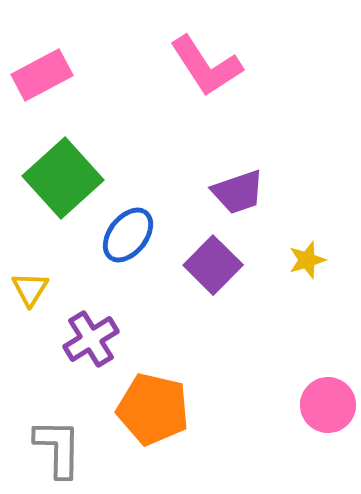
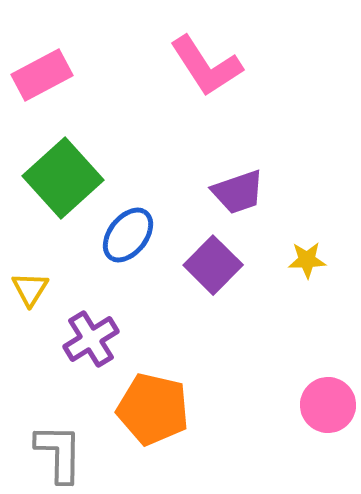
yellow star: rotated 15 degrees clockwise
gray L-shape: moved 1 px right, 5 px down
